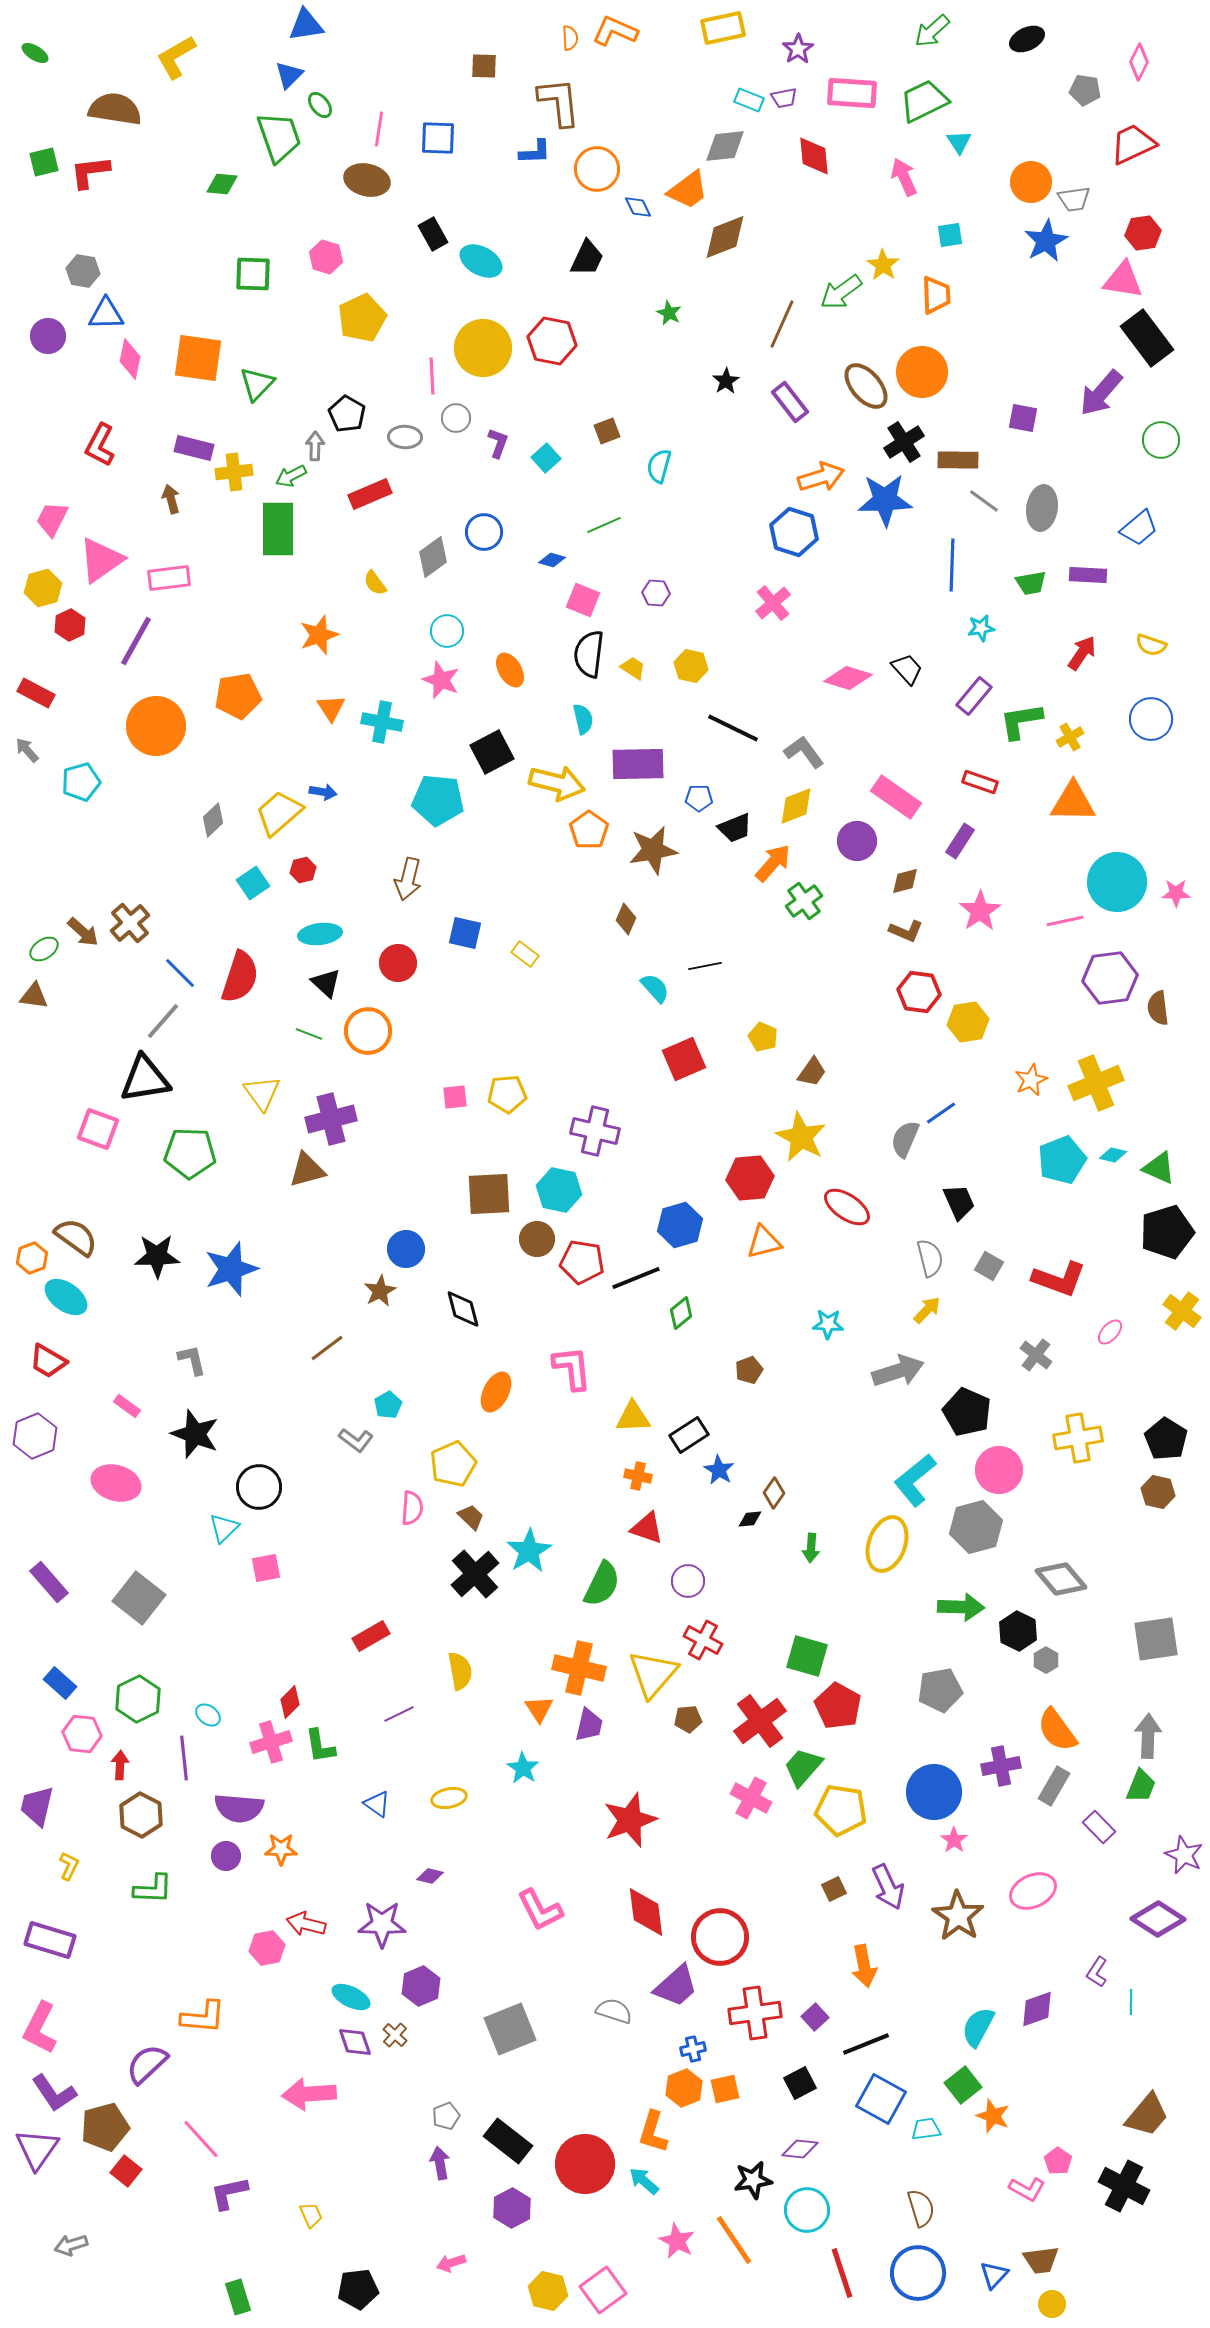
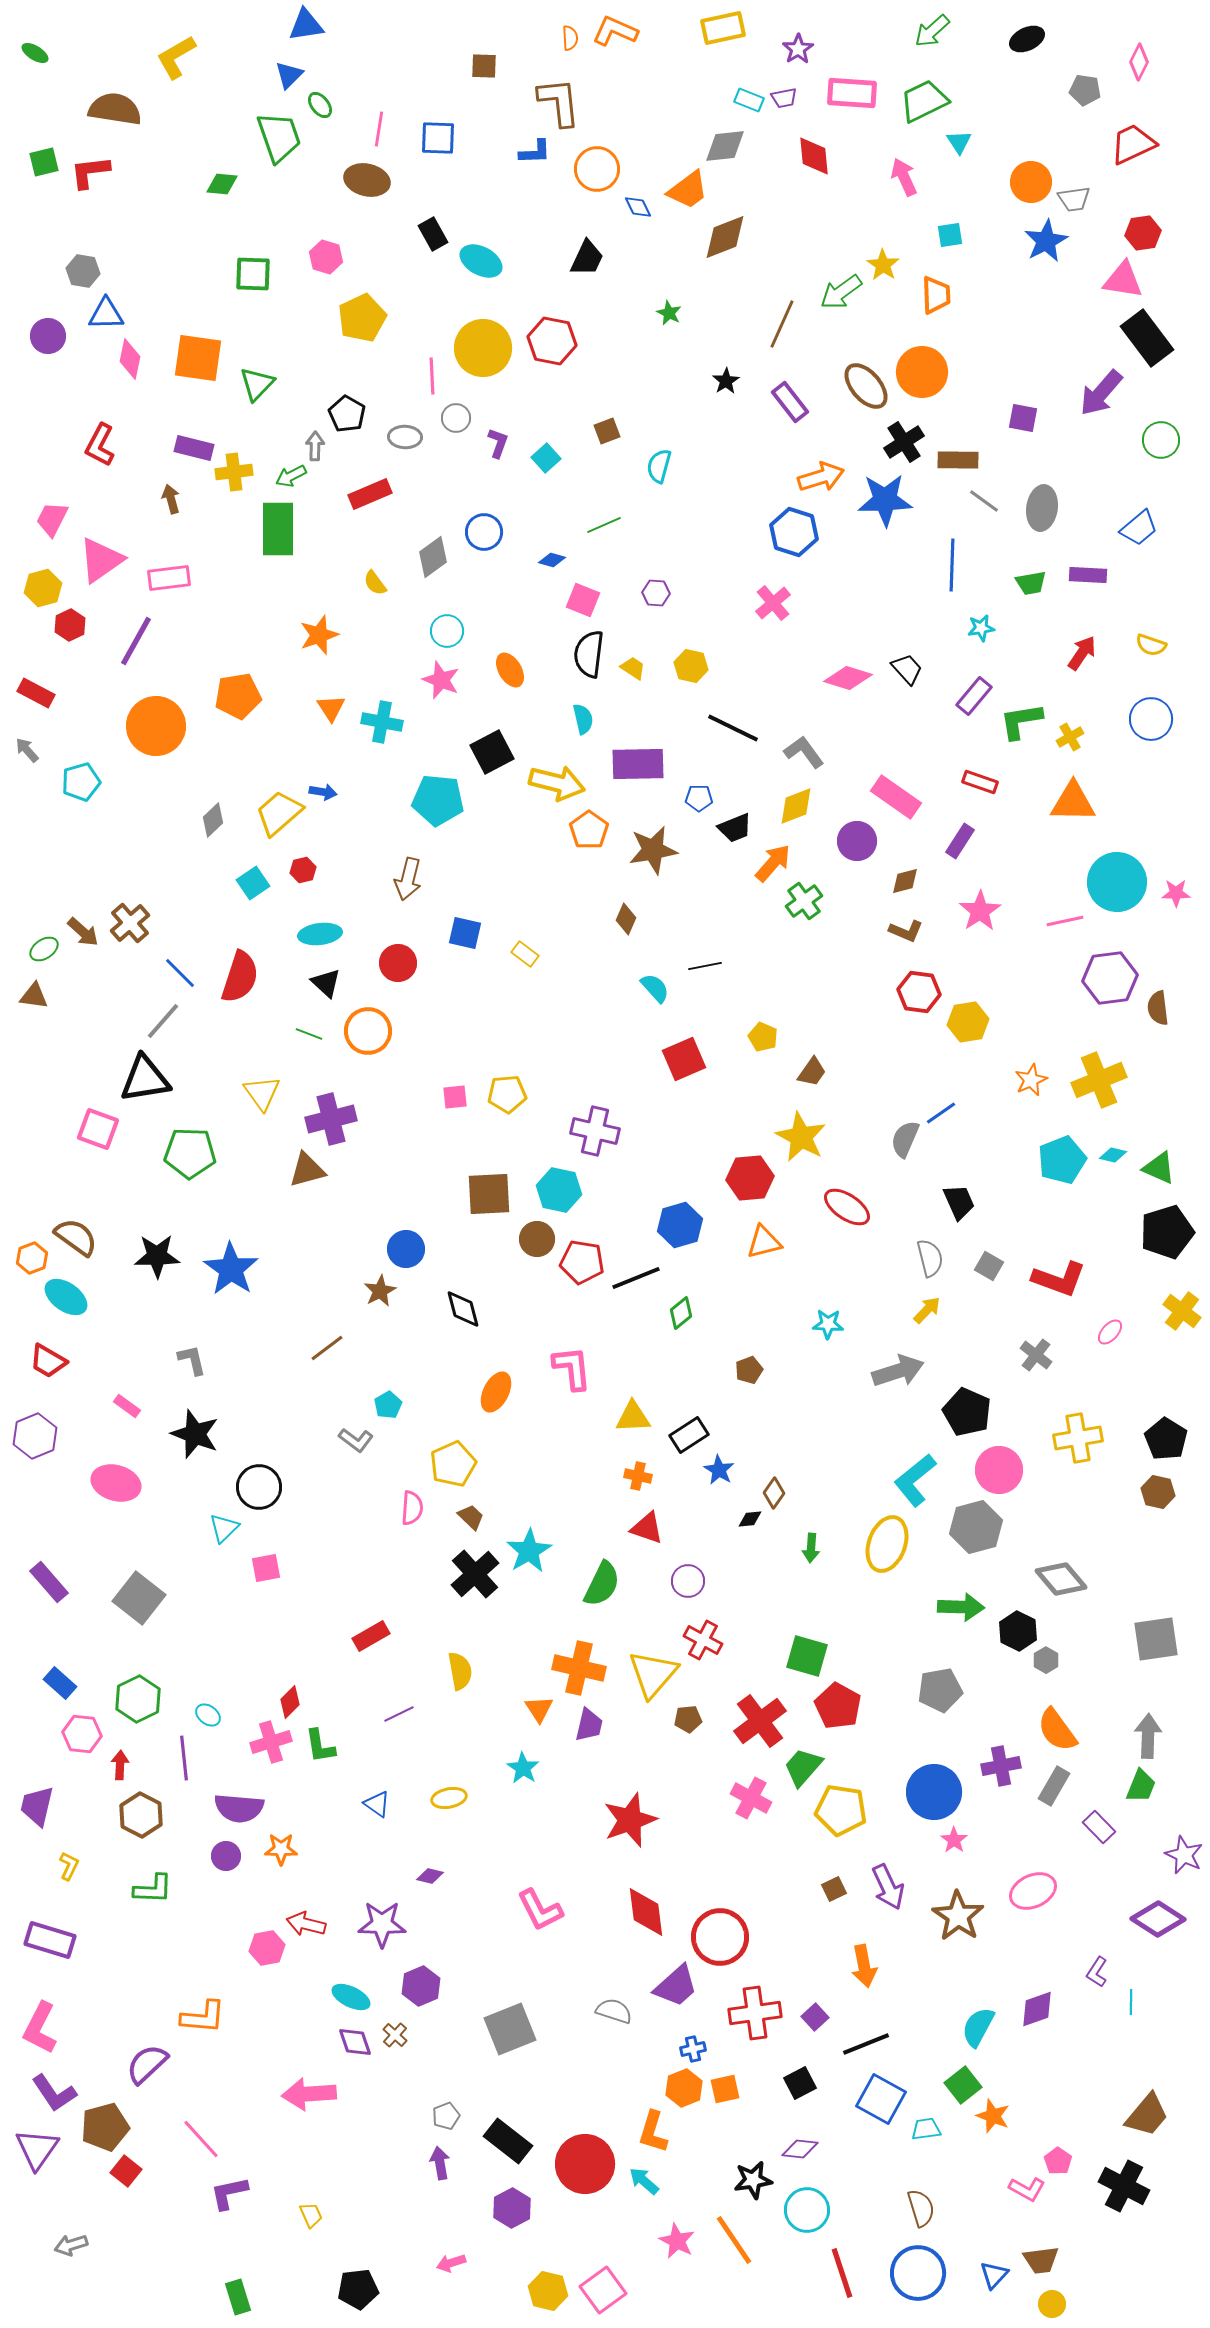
yellow cross at (1096, 1083): moved 3 px right, 3 px up
blue star at (231, 1269): rotated 20 degrees counterclockwise
